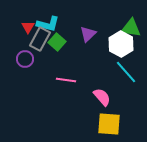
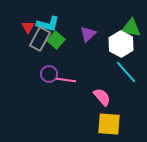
green square: moved 1 px left, 2 px up
purple circle: moved 24 px right, 15 px down
